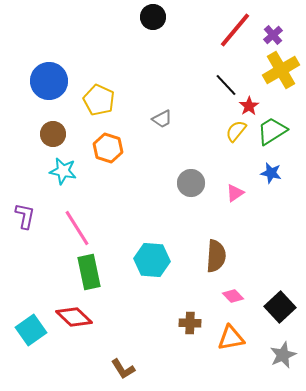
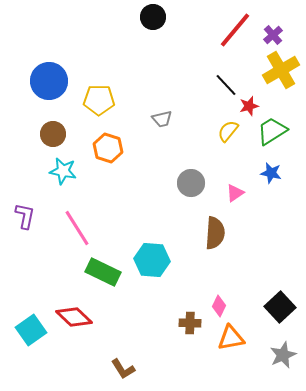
yellow pentagon: rotated 24 degrees counterclockwise
red star: rotated 18 degrees clockwise
gray trapezoid: rotated 15 degrees clockwise
yellow semicircle: moved 8 px left
brown semicircle: moved 1 px left, 23 px up
green rectangle: moved 14 px right; rotated 52 degrees counterclockwise
pink diamond: moved 14 px left, 10 px down; rotated 70 degrees clockwise
